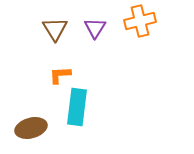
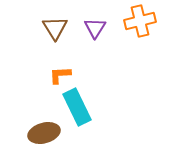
brown triangle: moved 1 px up
cyan rectangle: rotated 33 degrees counterclockwise
brown ellipse: moved 13 px right, 5 px down
